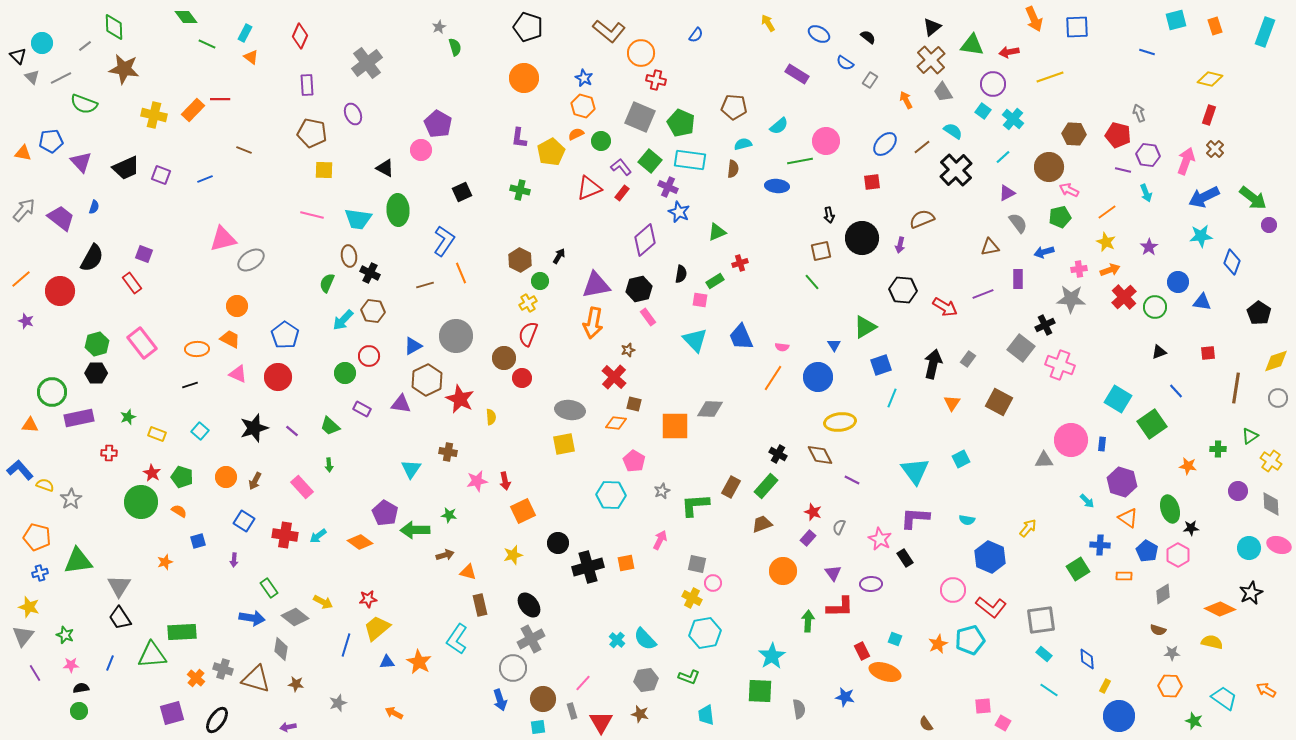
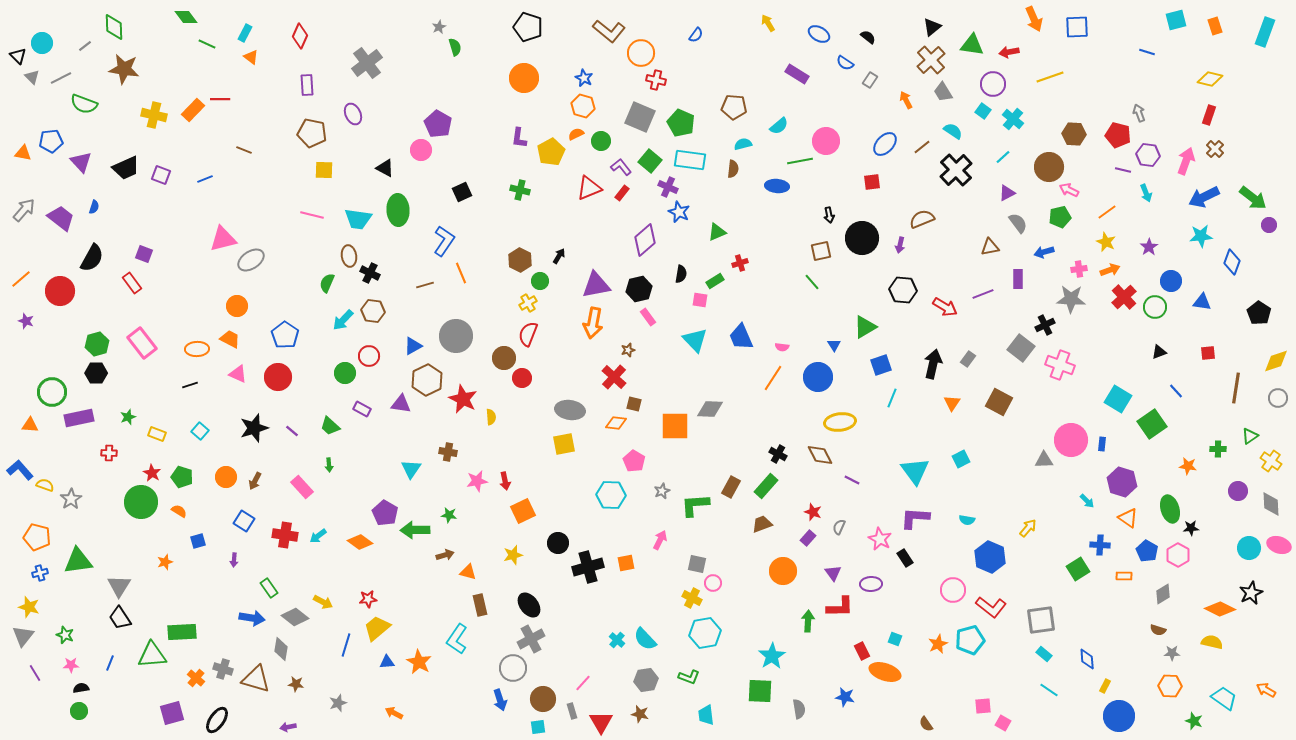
blue circle at (1178, 282): moved 7 px left, 1 px up
red star at (460, 399): moved 3 px right
